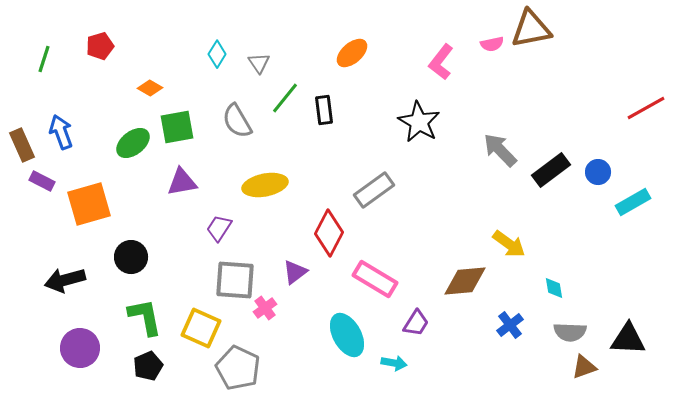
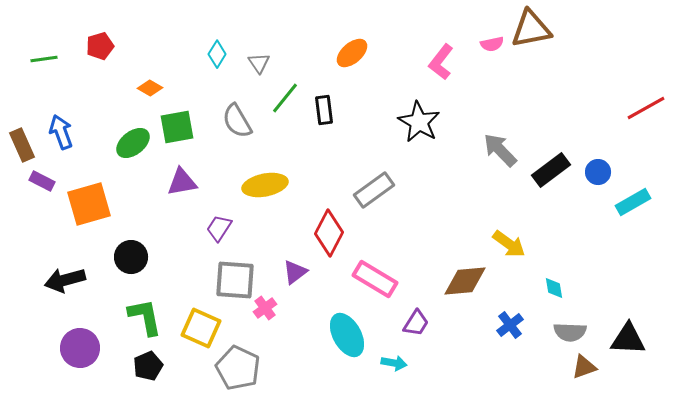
green line at (44, 59): rotated 64 degrees clockwise
